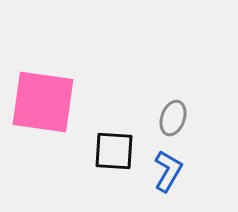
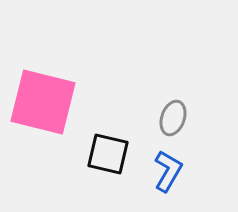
pink square: rotated 6 degrees clockwise
black square: moved 6 px left, 3 px down; rotated 9 degrees clockwise
